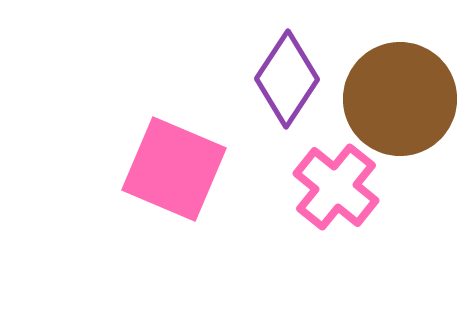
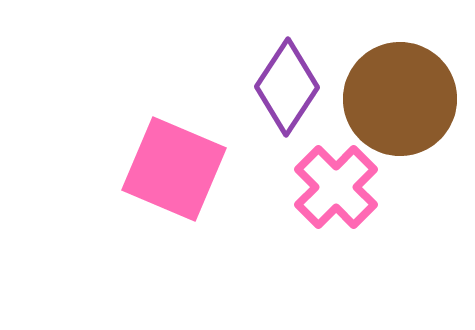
purple diamond: moved 8 px down
pink cross: rotated 6 degrees clockwise
